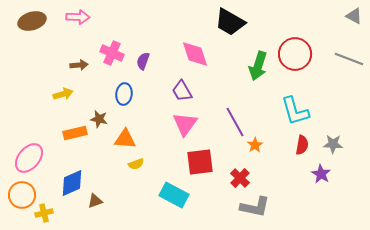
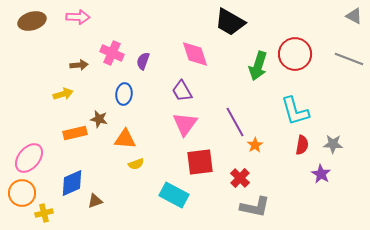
orange circle: moved 2 px up
